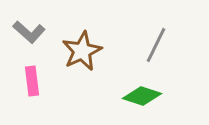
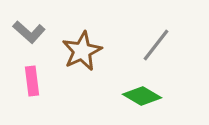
gray line: rotated 12 degrees clockwise
green diamond: rotated 12 degrees clockwise
